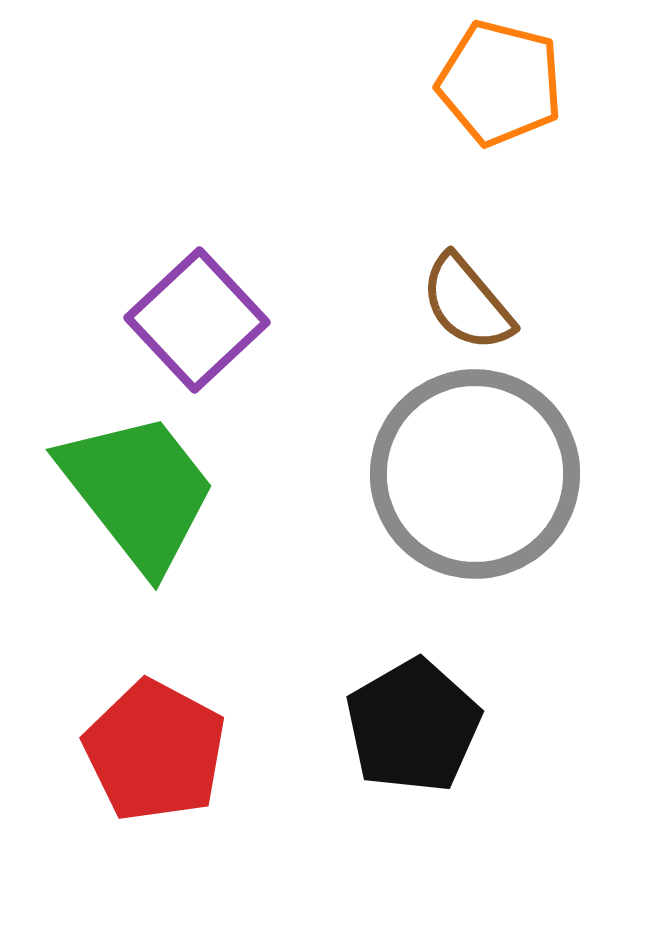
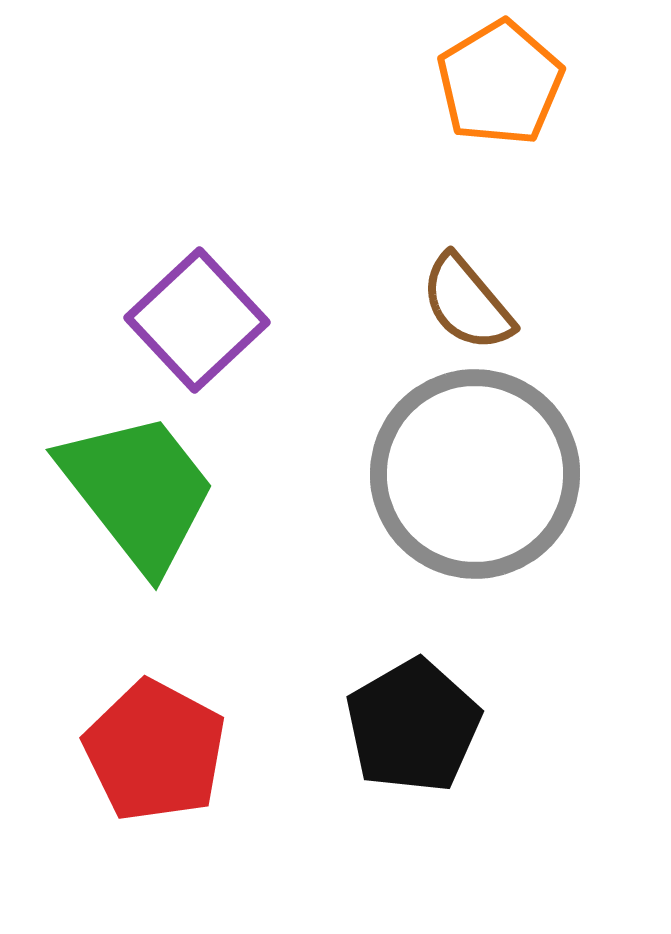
orange pentagon: rotated 27 degrees clockwise
